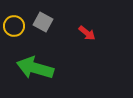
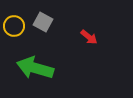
red arrow: moved 2 px right, 4 px down
